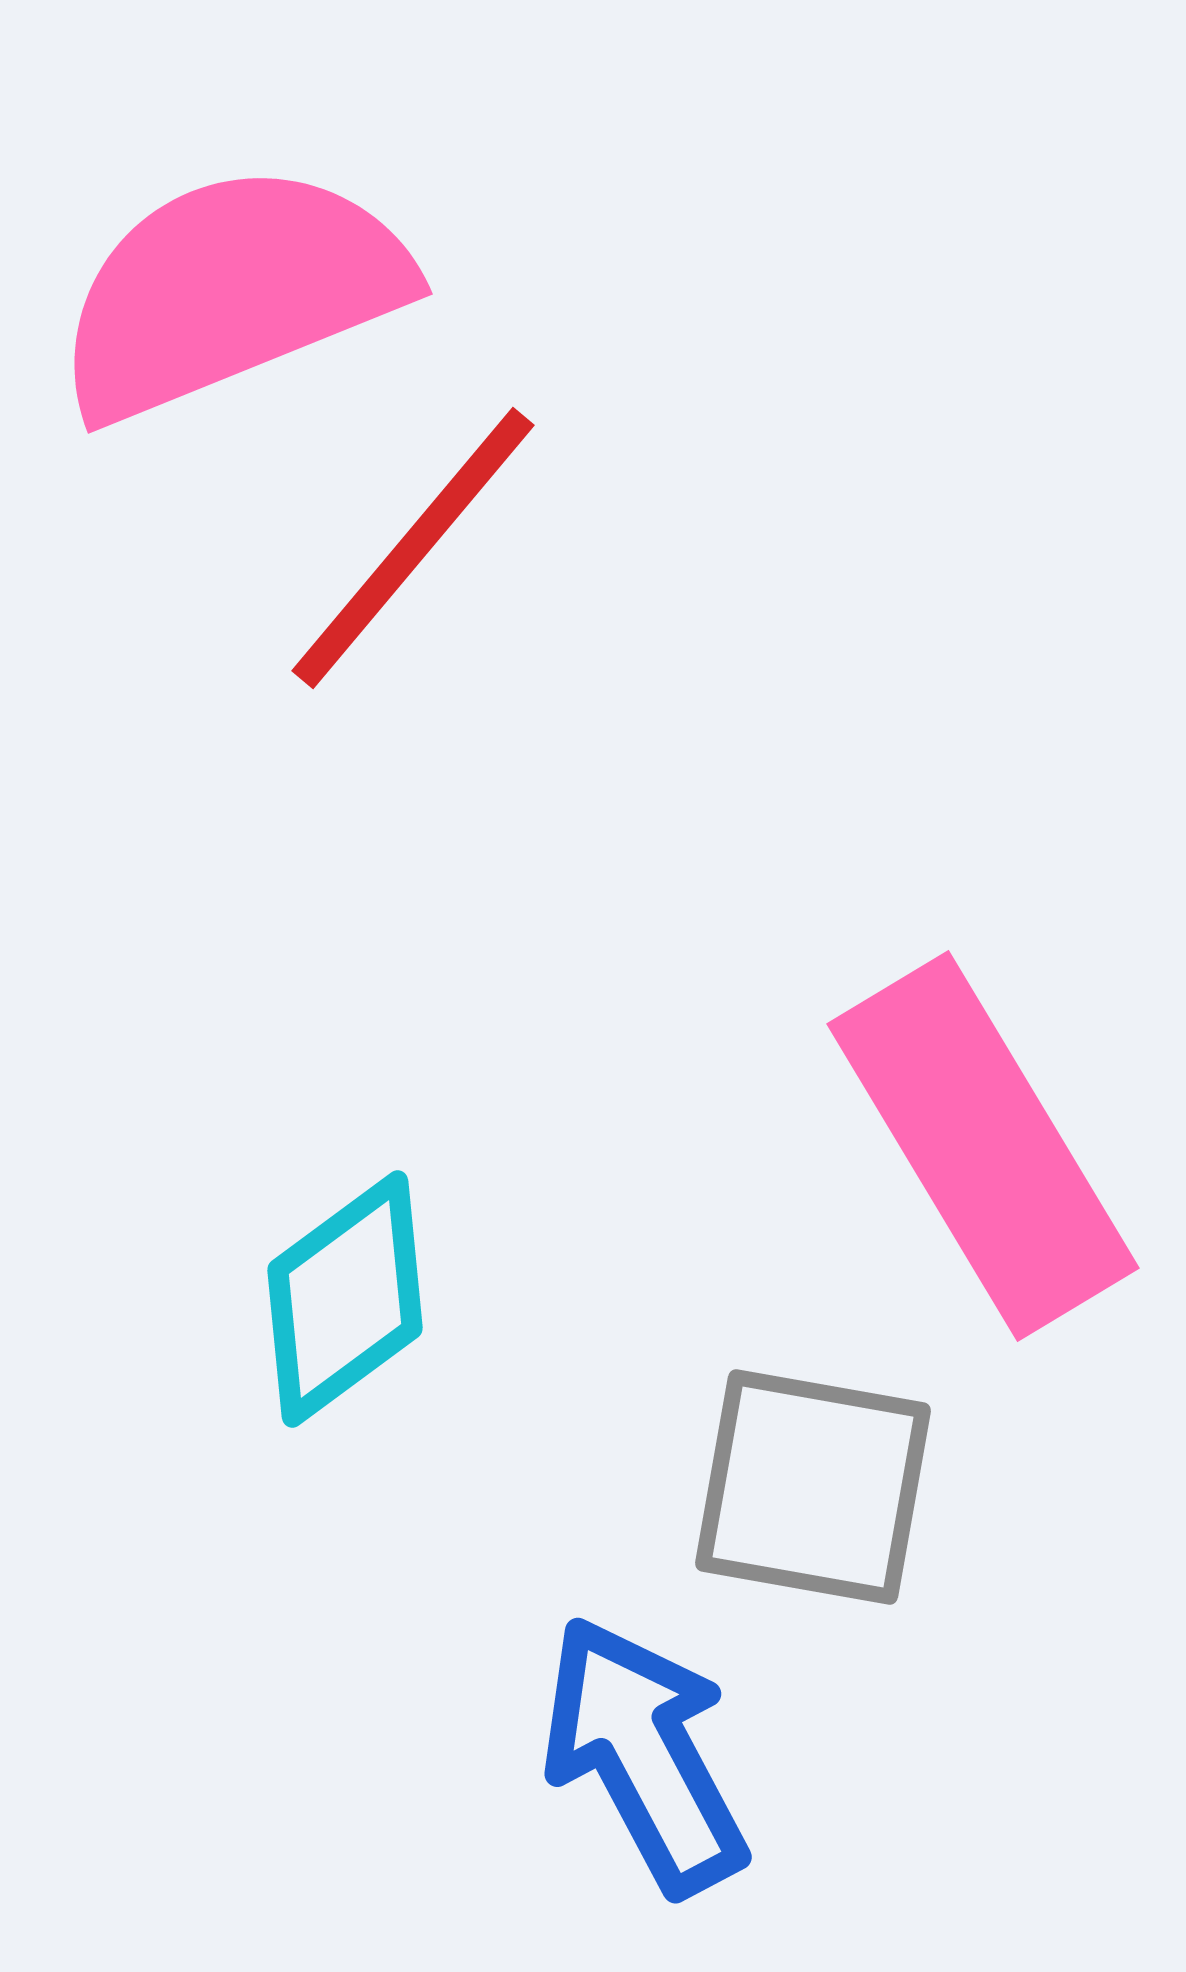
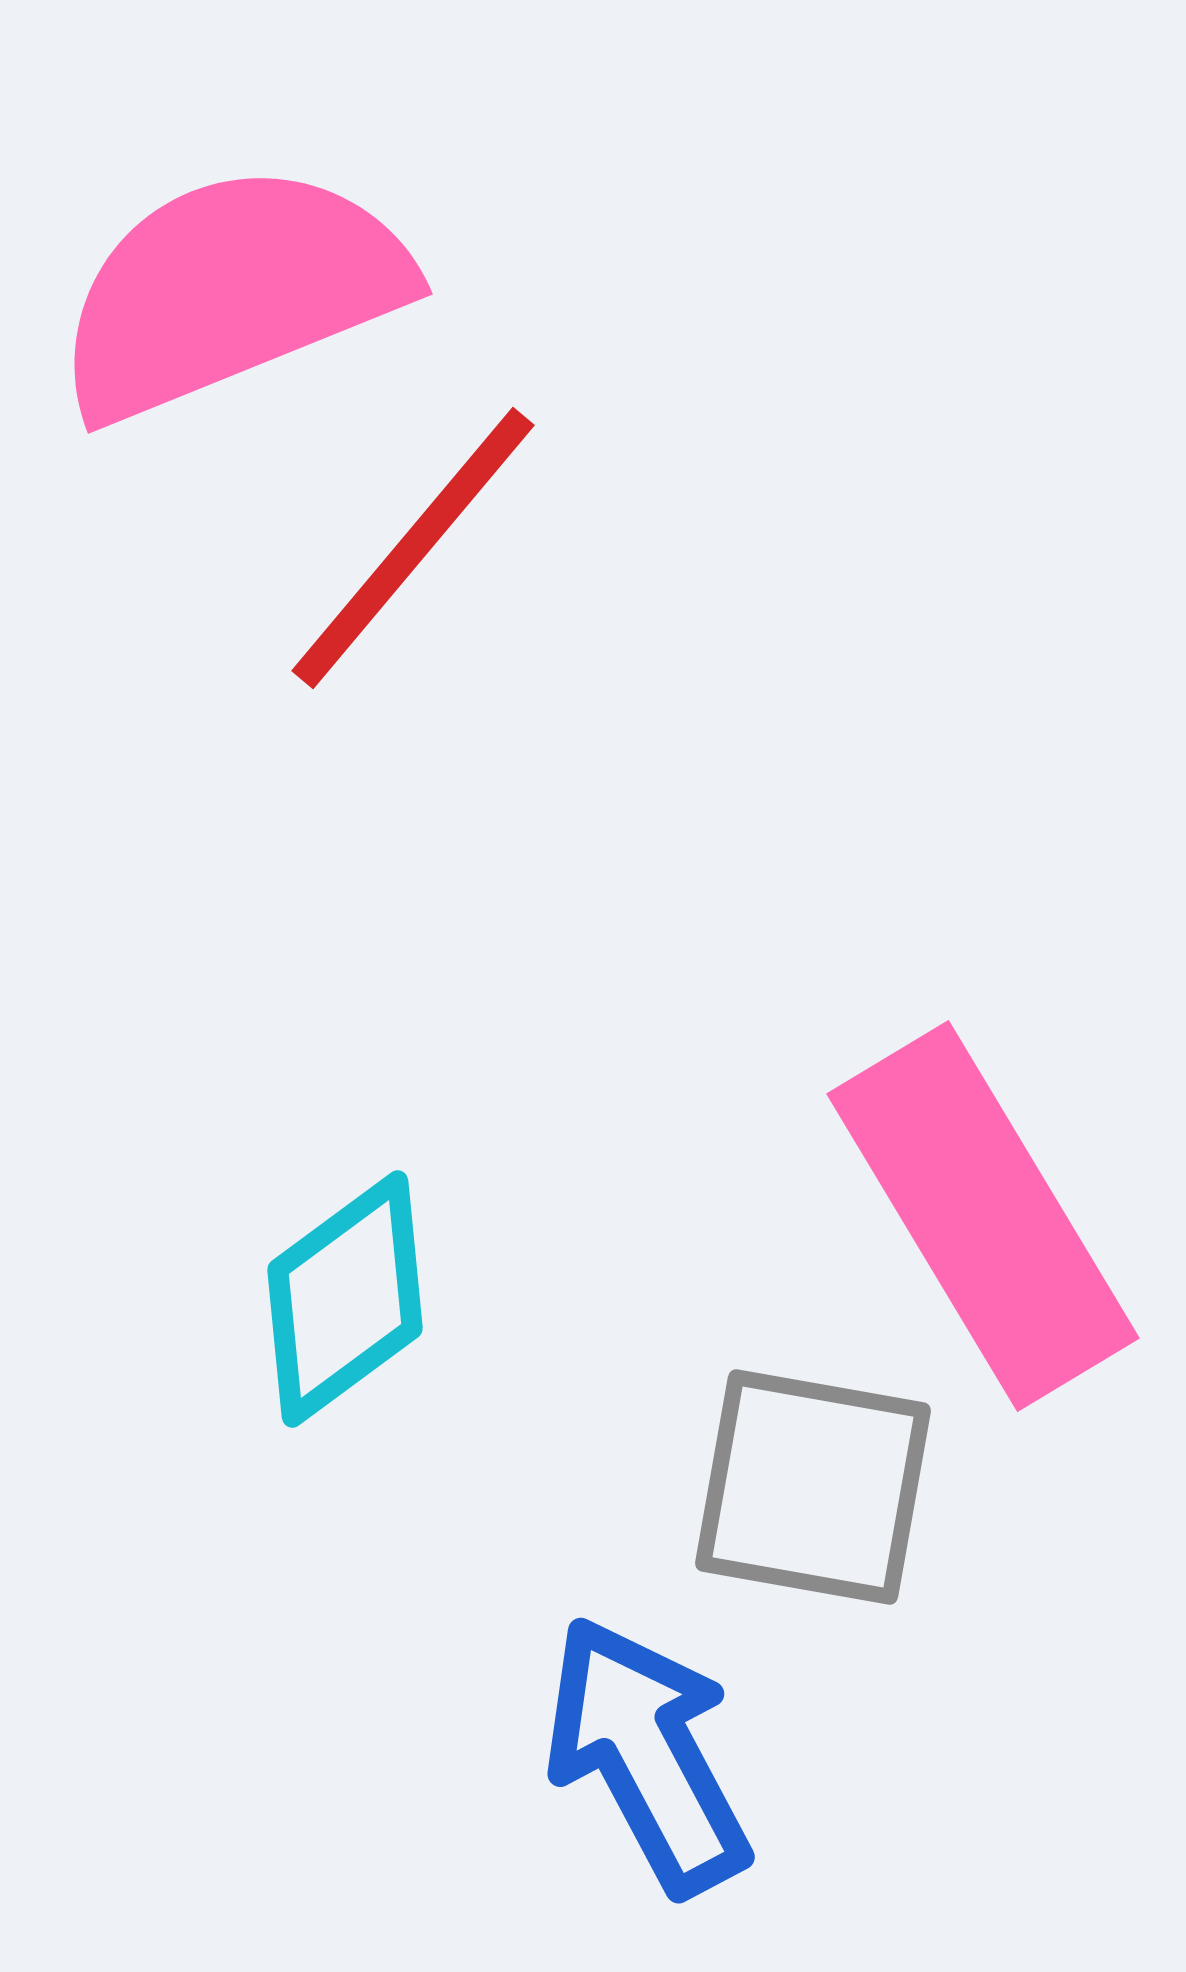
pink rectangle: moved 70 px down
blue arrow: moved 3 px right
